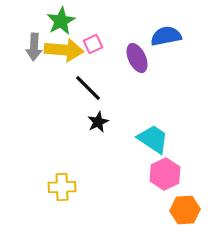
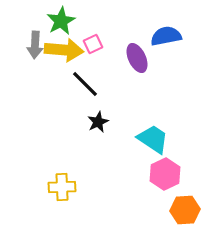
gray arrow: moved 1 px right, 2 px up
black line: moved 3 px left, 4 px up
